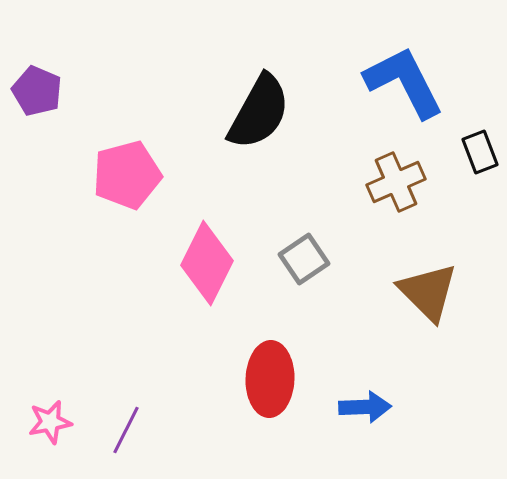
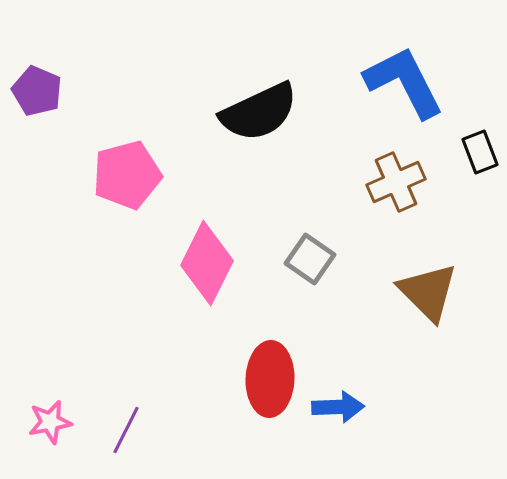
black semicircle: rotated 36 degrees clockwise
gray square: moved 6 px right; rotated 21 degrees counterclockwise
blue arrow: moved 27 px left
